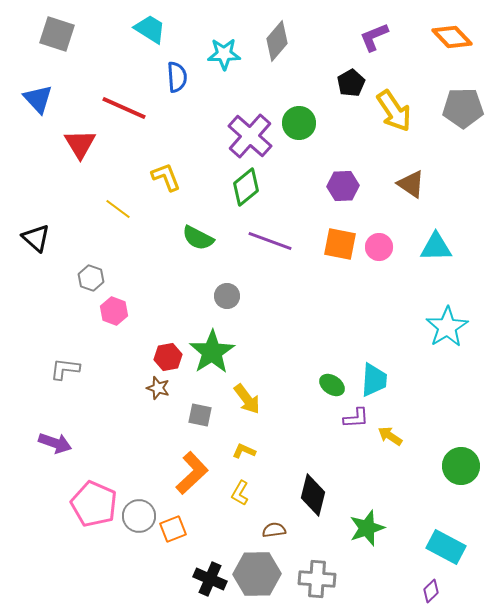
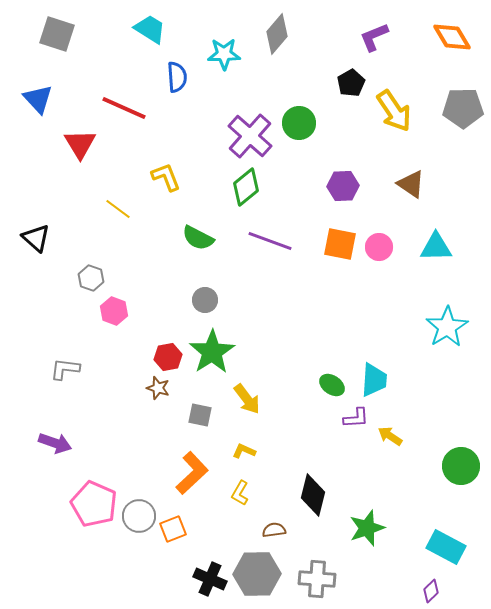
orange diamond at (452, 37): rotated 12 degrees clockwise
gray diamond at (277, 41): moved 7 px up
gray circle at (227, 296): moved 22 px left, 4 px down
